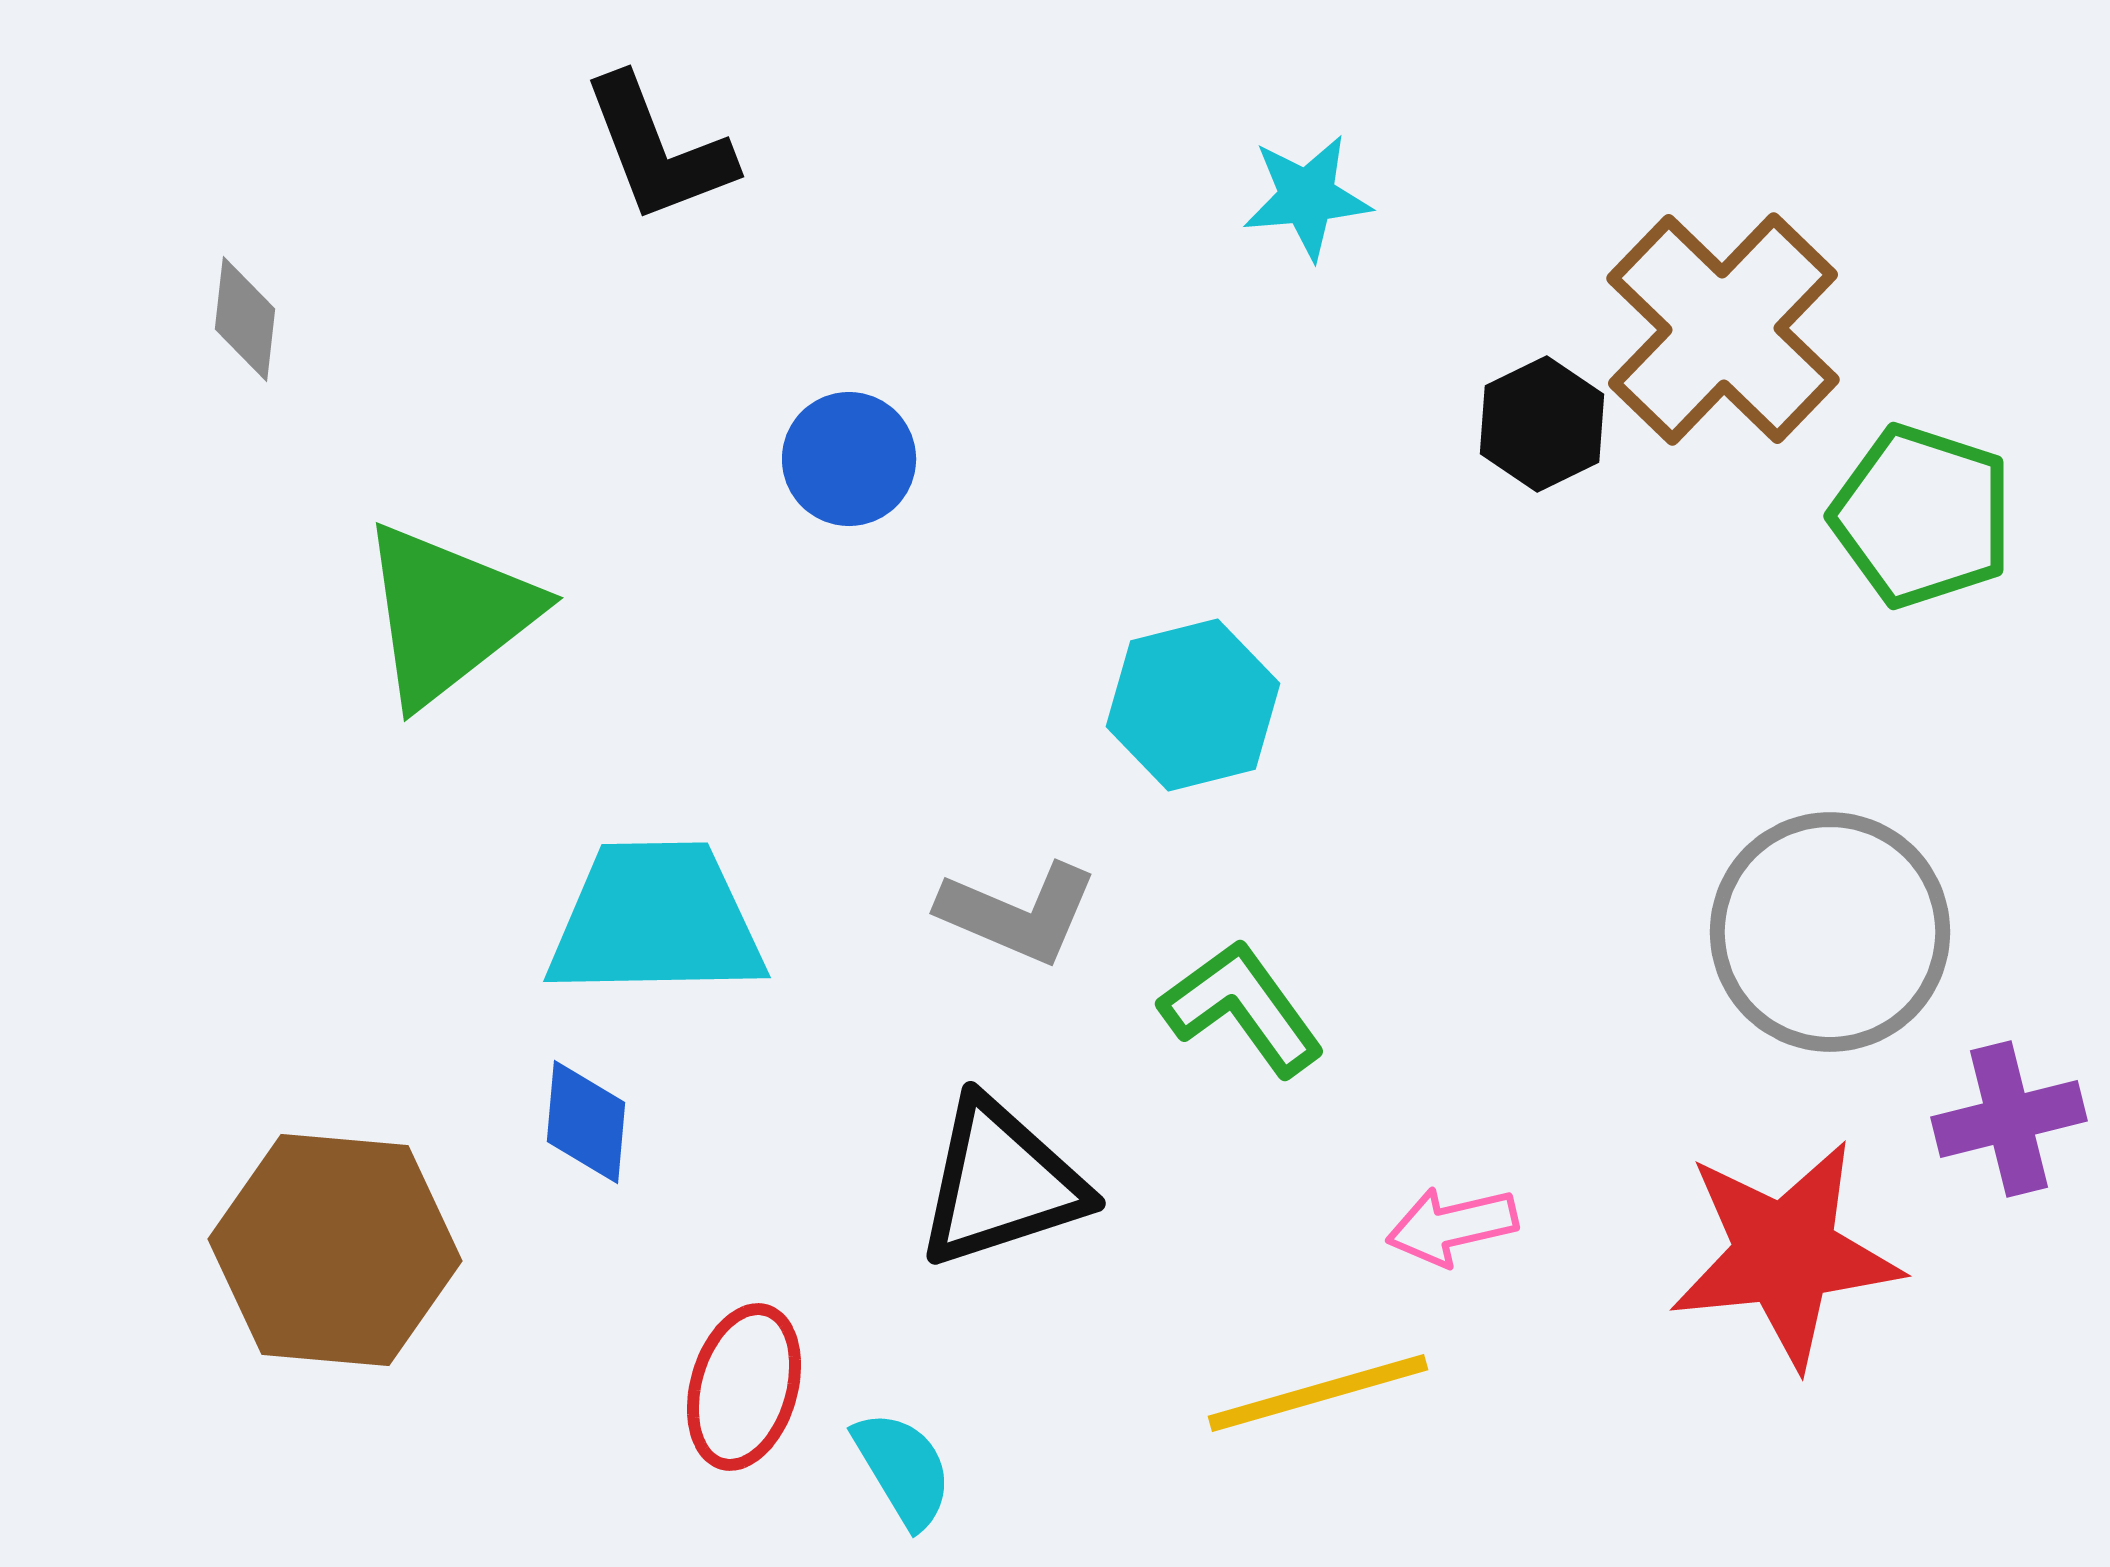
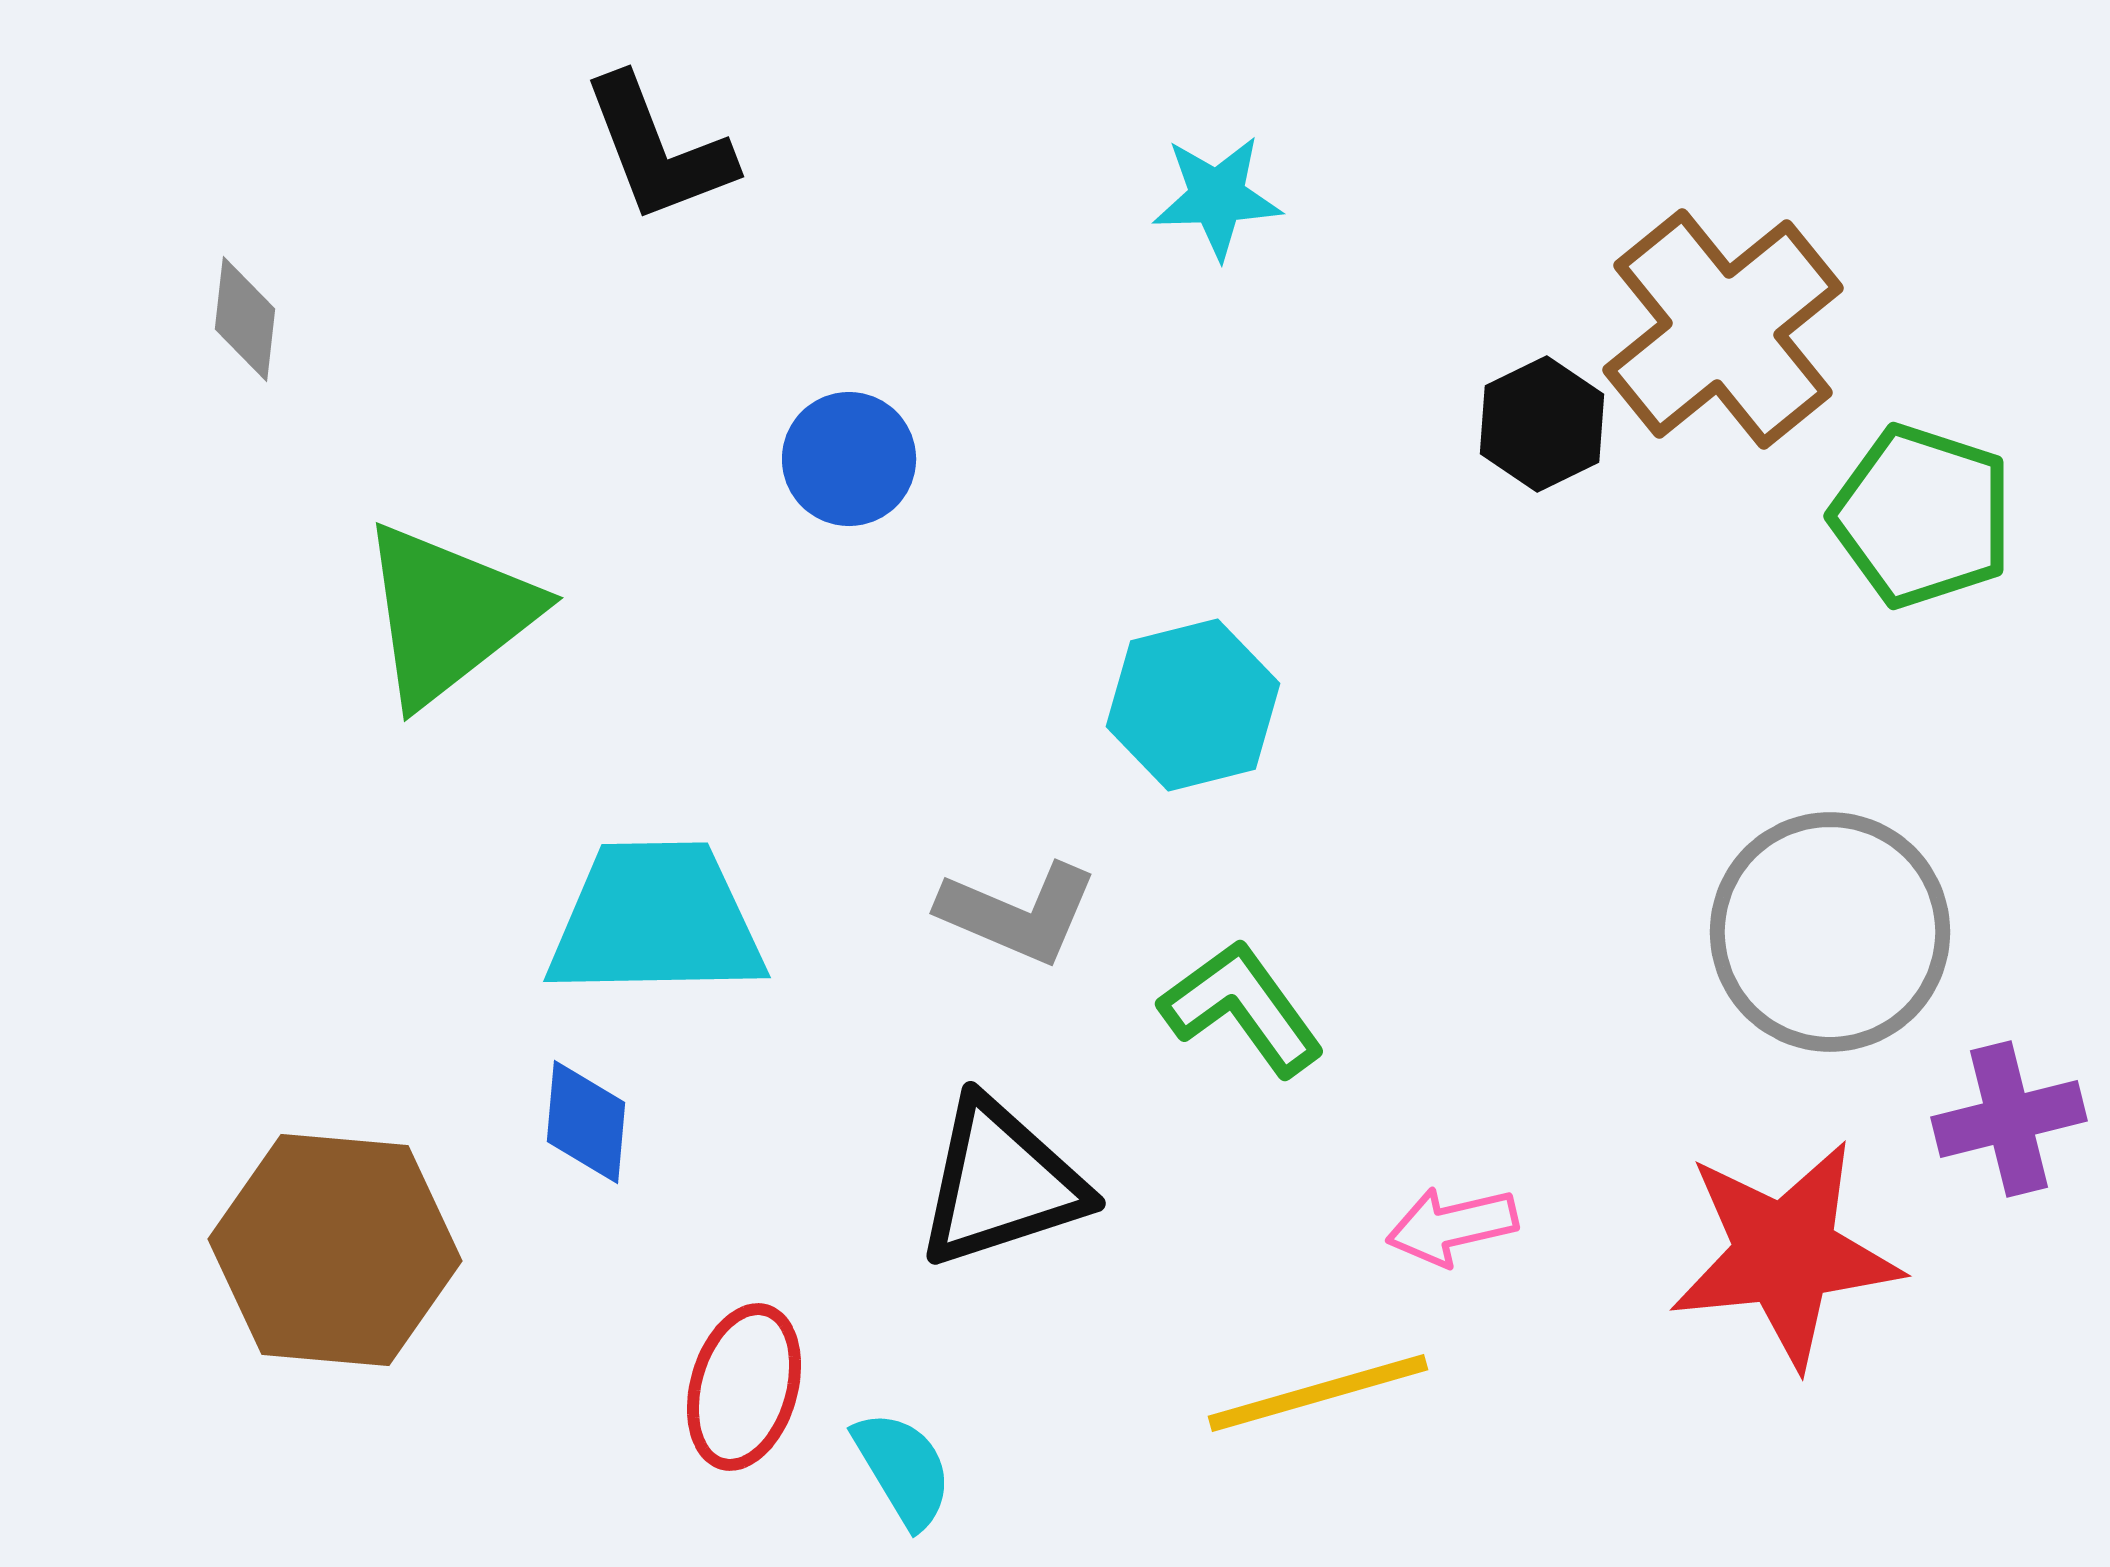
cyan star: moved 90 px left; rotated 3 degrees clockwise
brown cross: rotated 7 degrees clockwise
